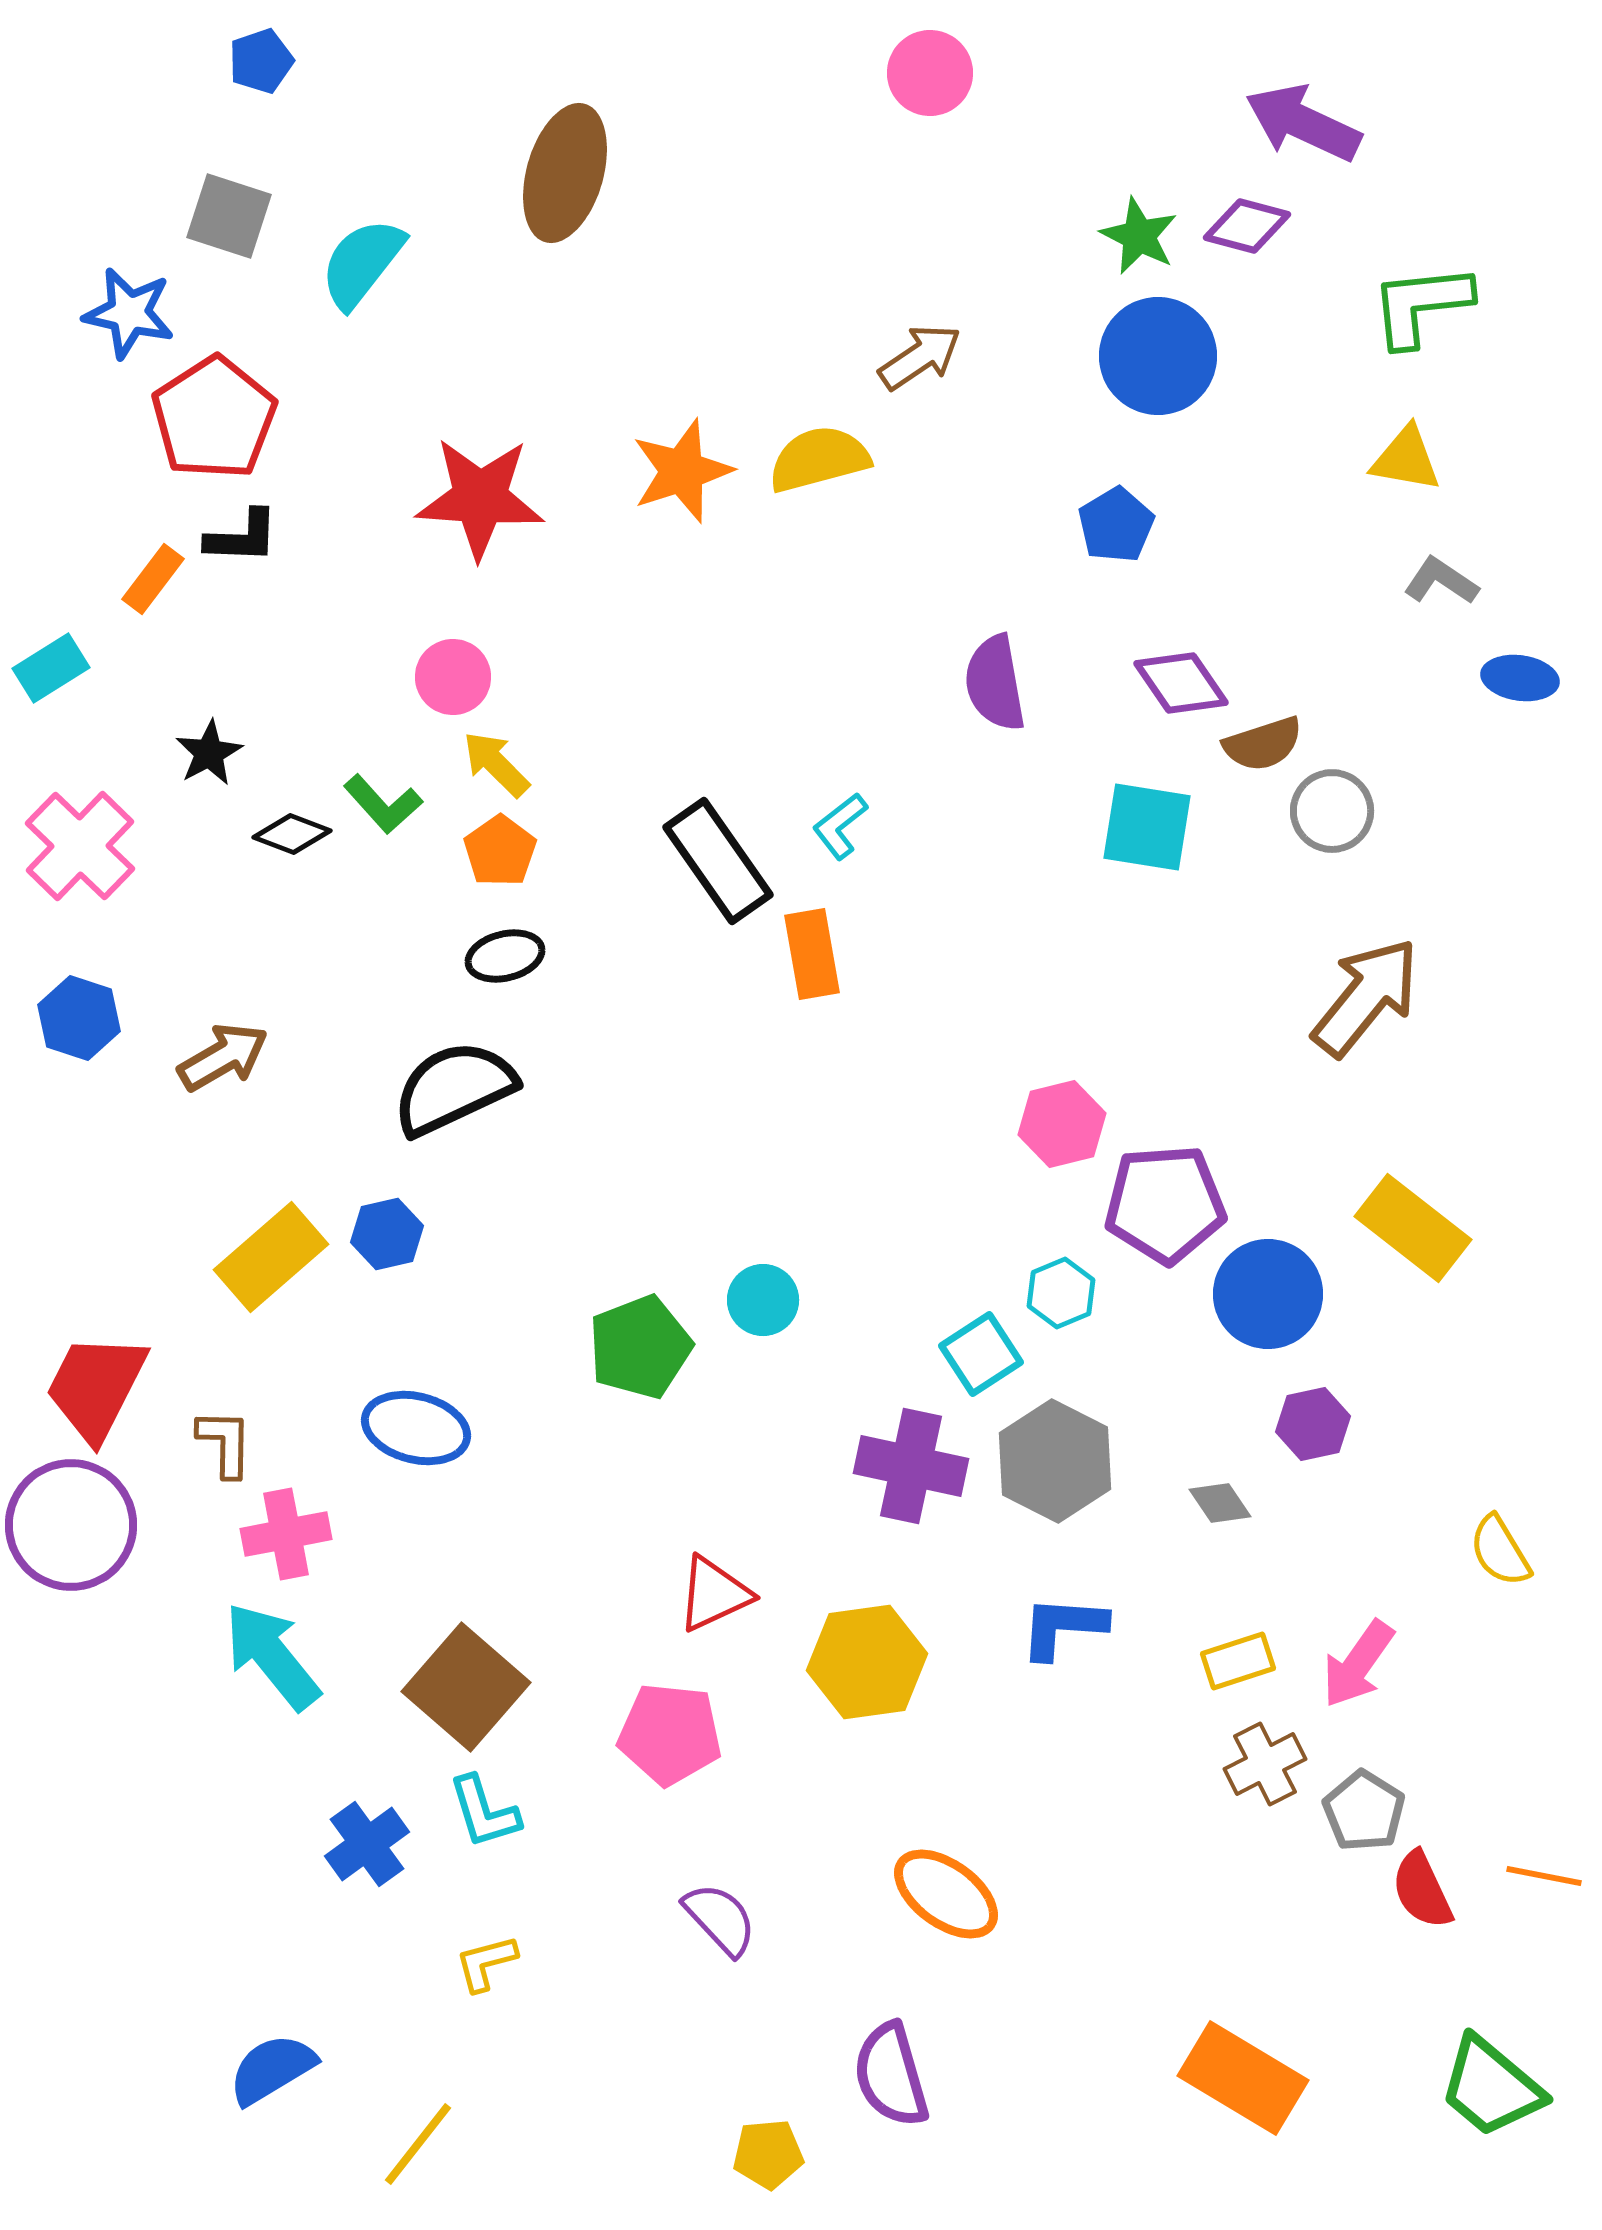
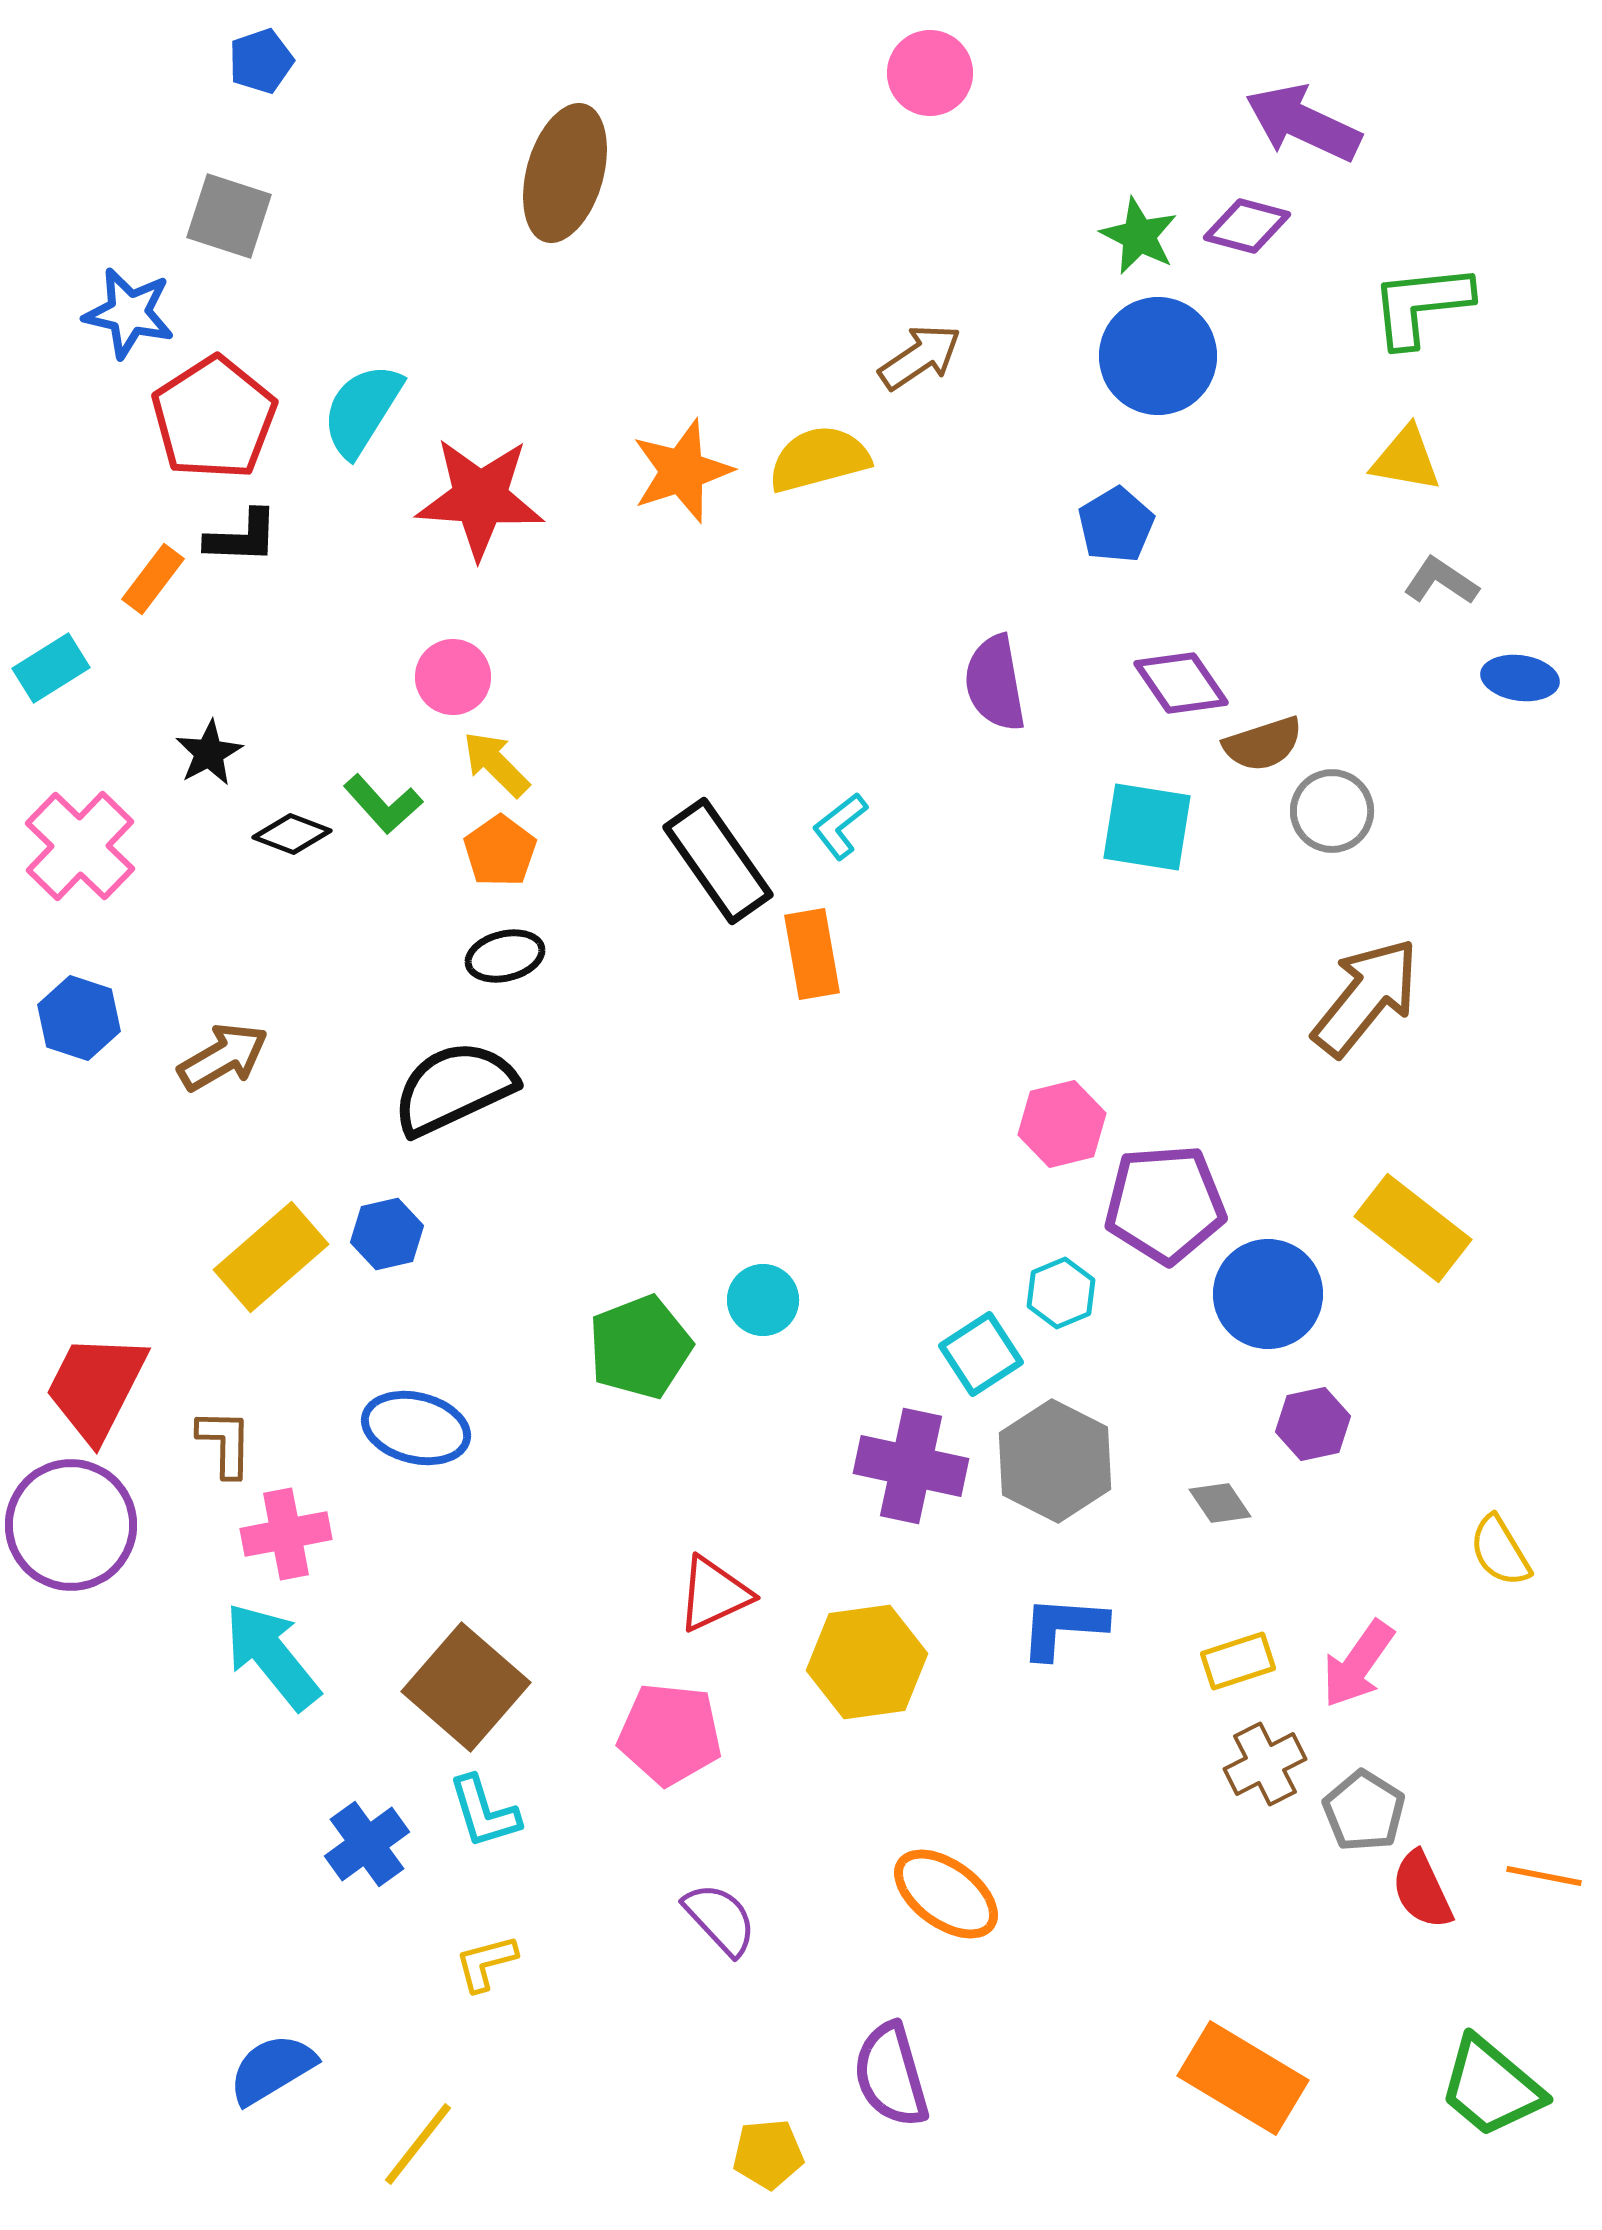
cyan semicircle at (362, 263): moved 147 px down; rotated 6 degrees counterclockwise
